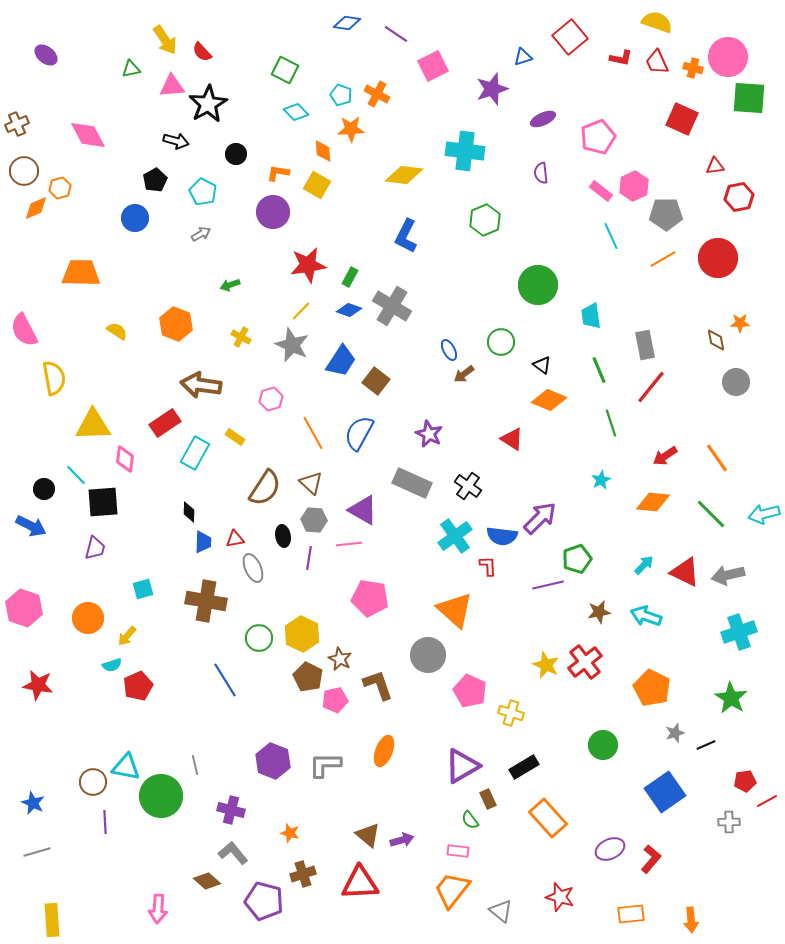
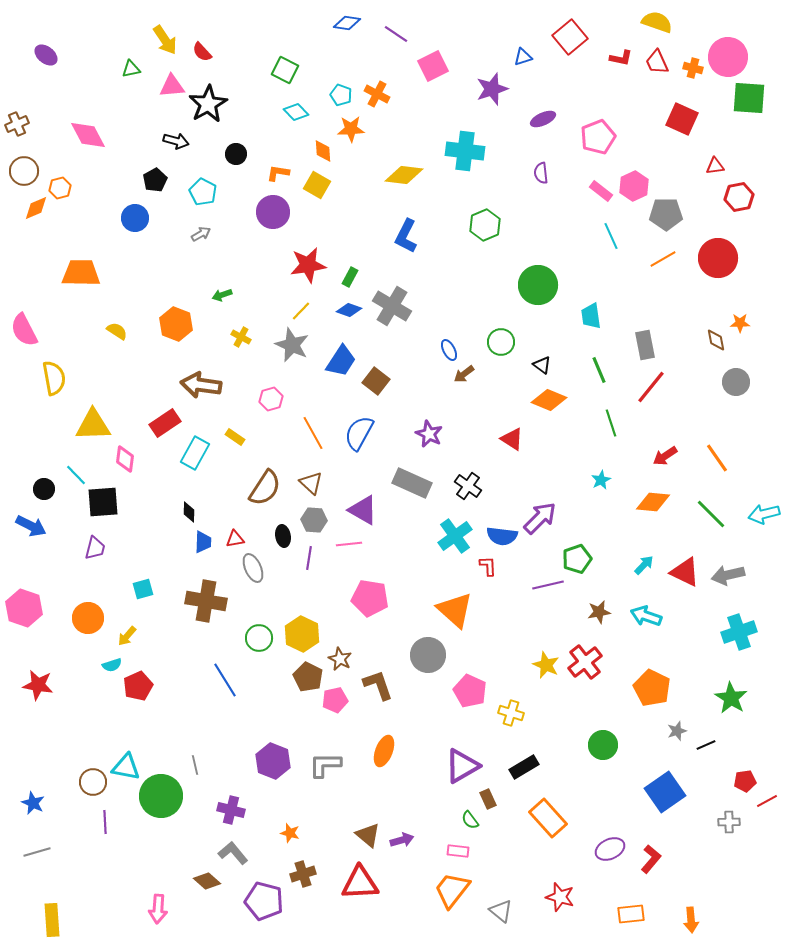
green hexagon at (485, 220): moved 5 px down
green arrow at (230, 285): moved 8 px left, 10 px down
gray star at (675, 733): moved 2 px right, 2 px up
